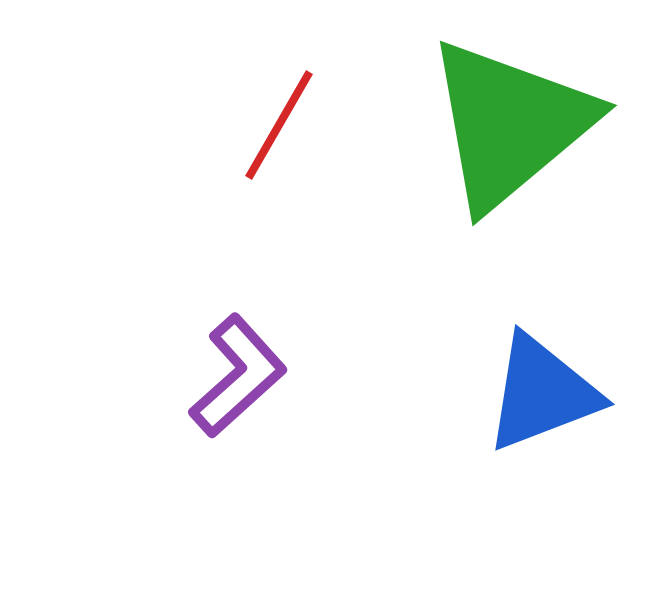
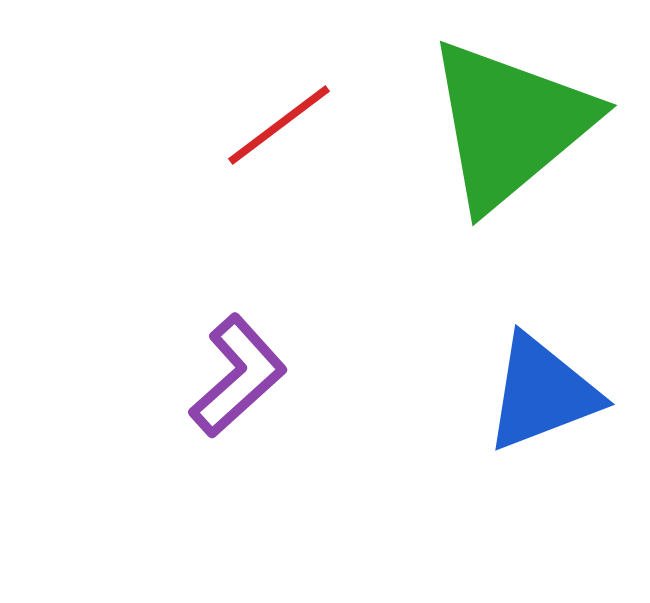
red line: rotated 23 degrees clockwise
